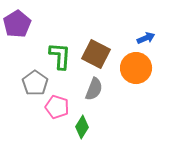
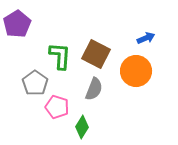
orange circle: moved 3 px down
